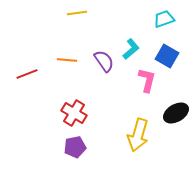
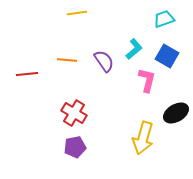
cyan L-shape: moved 3 px right
red line: rotated 15 degrees clockwise
yellow arrow: moved 5 px right, 3 px down
